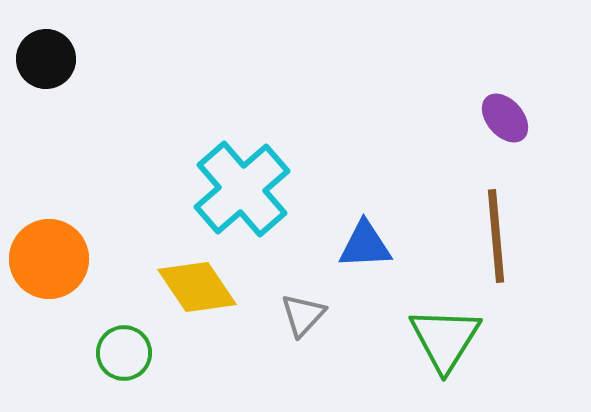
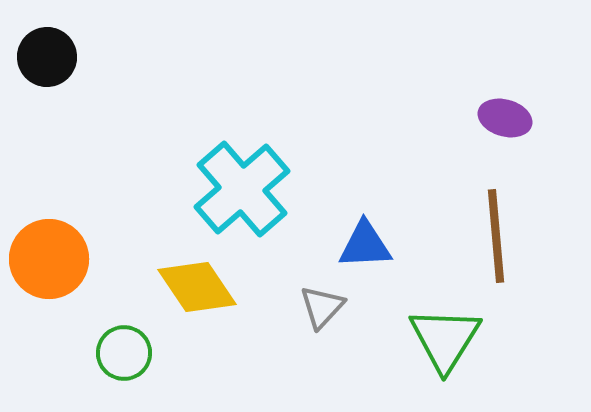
black circle: moved 1 px right, 2 px up
purple ellipse: rotated 33 degrees counterclockwise
gray triangle: moved 19 px right, 8 px up
